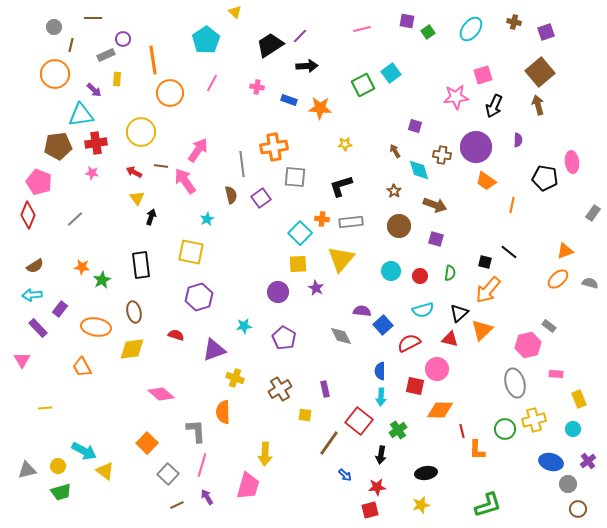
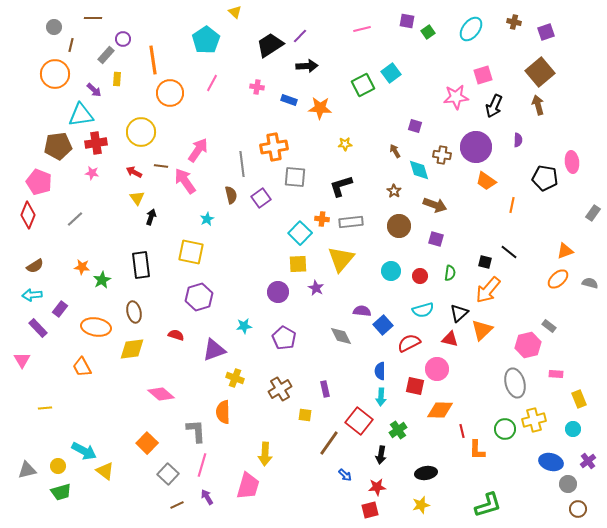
gray rectangle at (106, 55): rotated 24 degrees counterclockwise
